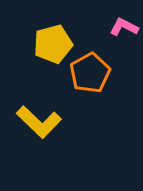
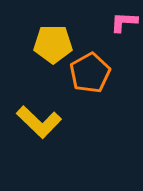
pink L-shape: moved 5 px up; rotated 24 degrees counterclockwise
yellow pentagon: rotated 15 degrees clockwise
